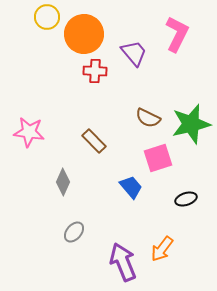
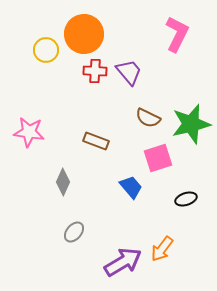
yellow circle: moved 1 px left, 33 px down
purple trapezoid: moved 5 px left, 19 px down
brown rectangle: moved 2 px right; rotated 25 degrees counterclockwise
purple arrow: rotated 81 degrees clockwise
